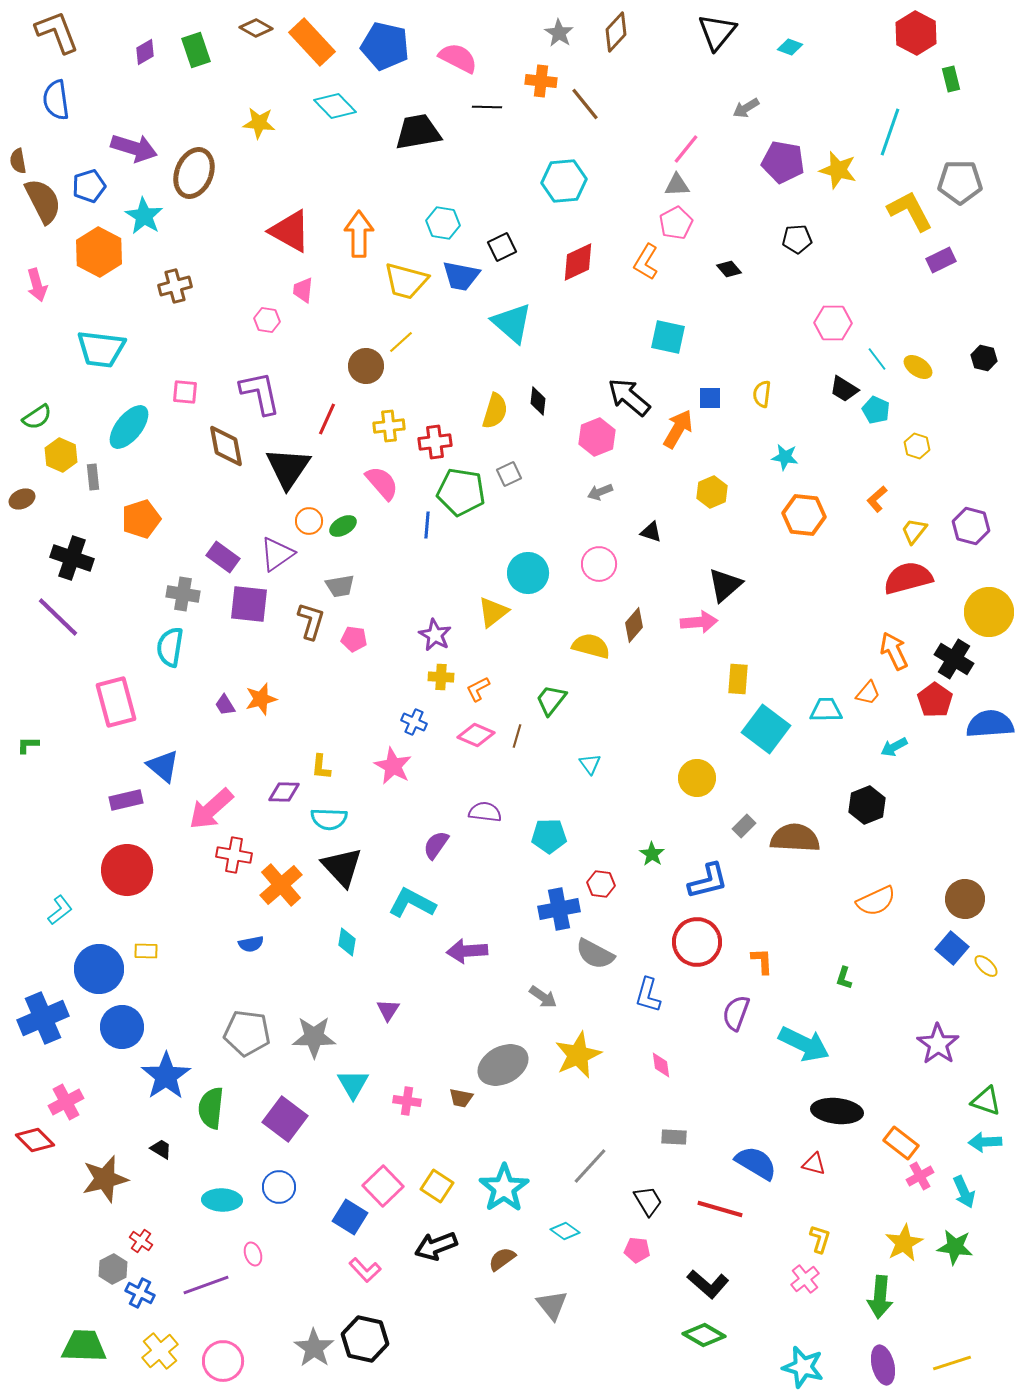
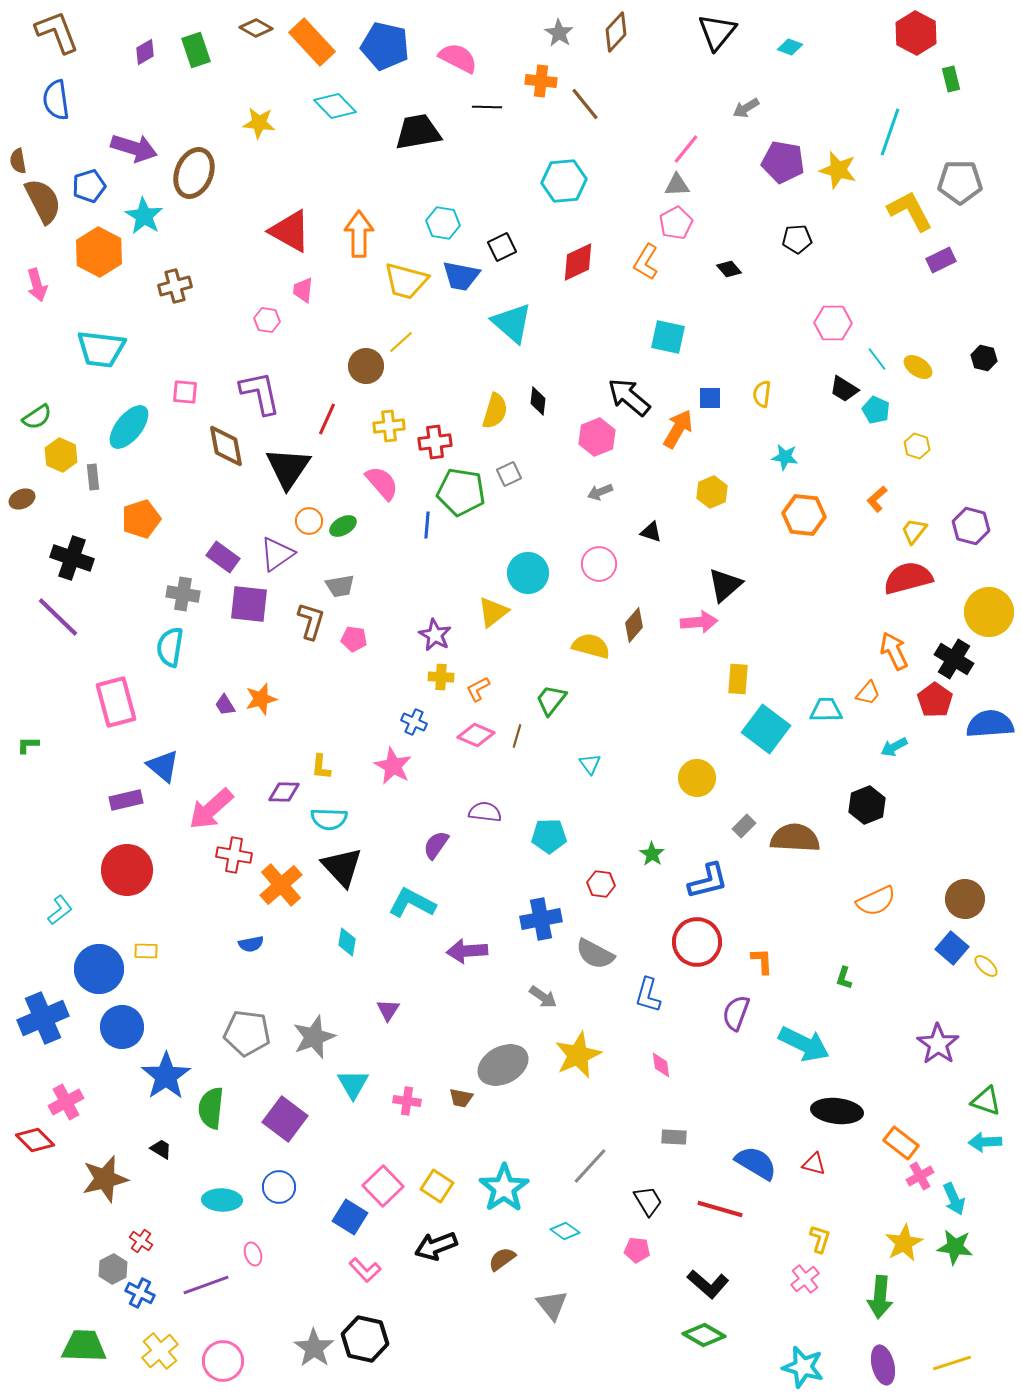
blue cross at (559, 909): moved 18 px left, 10 px down
gray star at (314, 1037): rotated 21 degrees counterclockwise
cyan arrow at (964, 1192): moved 10 px left, 7 px down
